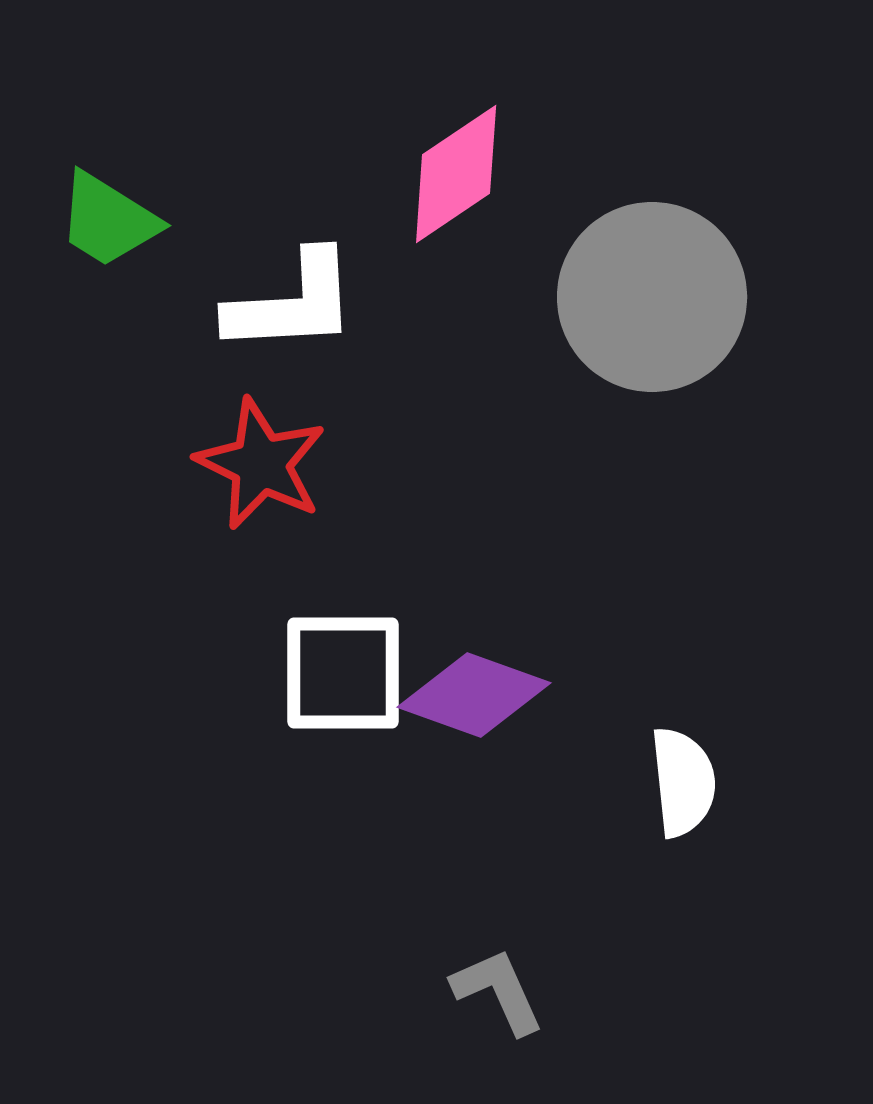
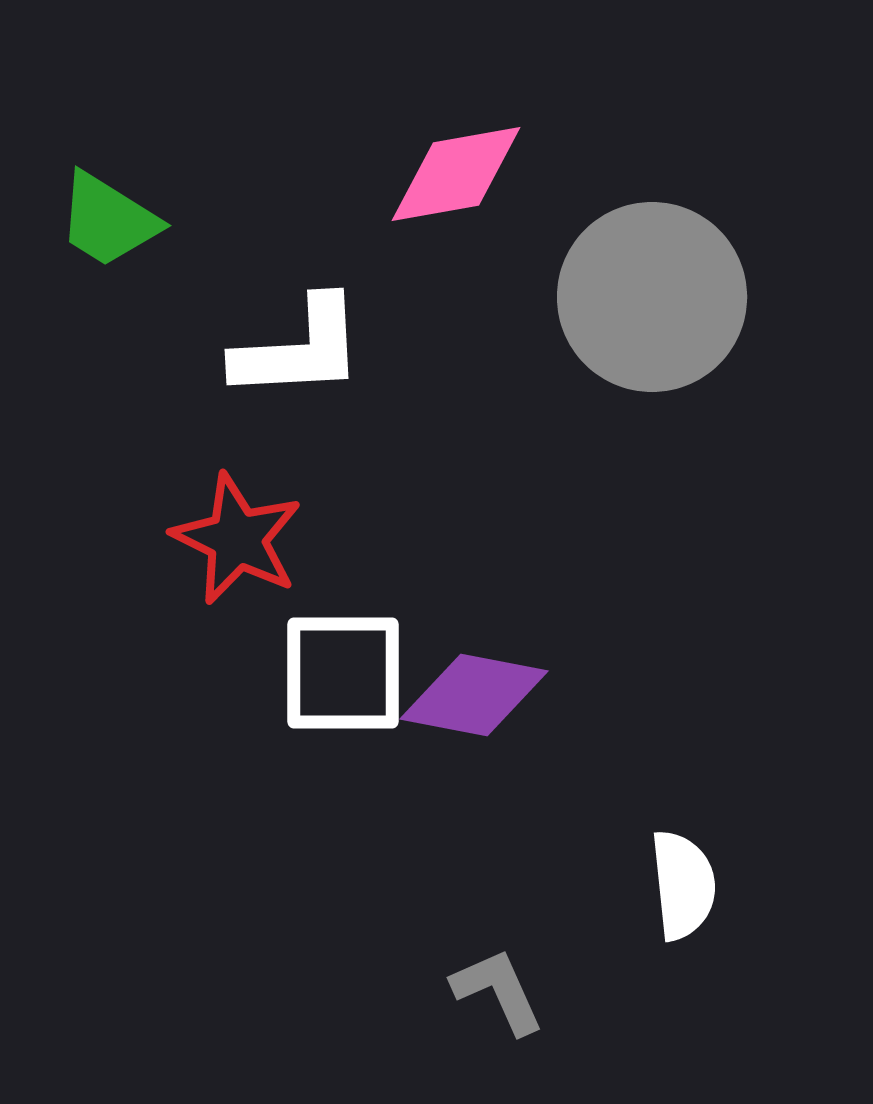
pink diamond: rotated 24 degrees clockwise
white L-shape: moved 7 px right, 46 px down
red star: moved 24 px left, 75 px down
purple diamond: rotated 9 degrees counterclockwise
white semicircle: moved 103 px down
